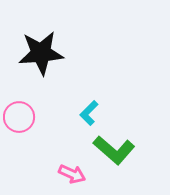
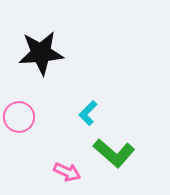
cyan L-shape: moved 1 px left
green L-shape: moved 3 px down
pink arrow: moved 5 px left, 2 px up
